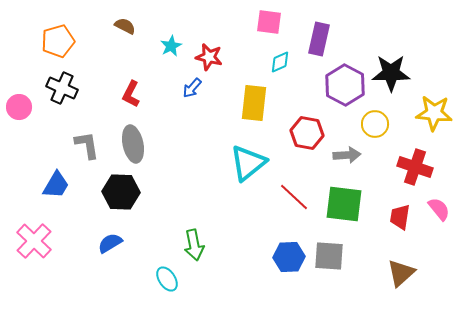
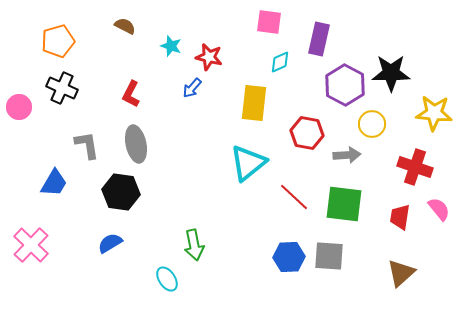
cyan star: rotated 25 degrees counterclockwise
yellow circle: moved 3 px left
gray ellipse: moved 3 px right
blue trapezoid: moved 2 px left, 2 px up
black hexagon: rotated 6 degrees clockwise
pink cross: moved 3 px left, 4 px down
